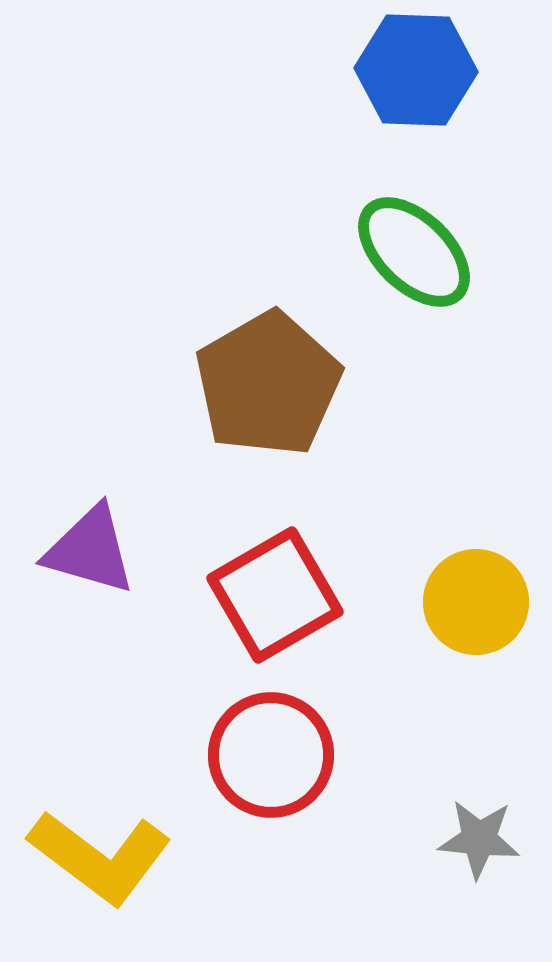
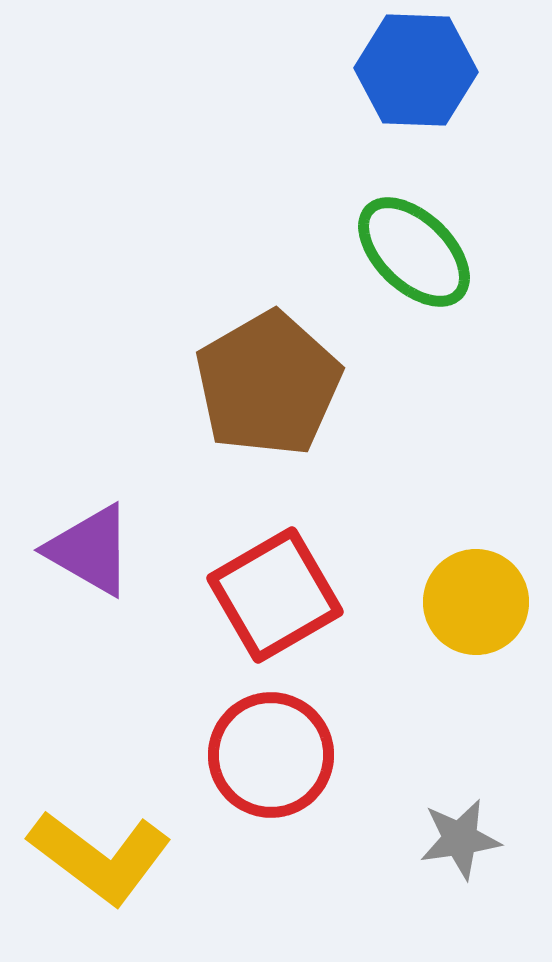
purple triangle: rotated 14 degrees clockwise
gray star: moved 19 px left; rotated 14 degrees counterclockwise
